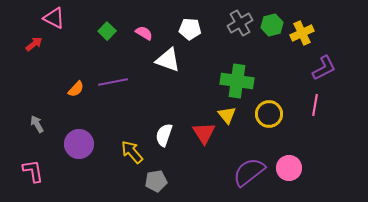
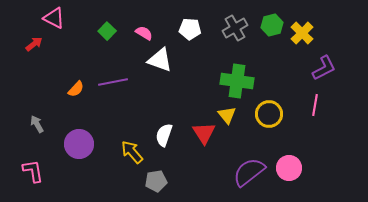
gray cross: moved 5 px left, 5 px down
yellow cross: rotated 20 degrees counterclockwise
white triangle: moved 8 px left
